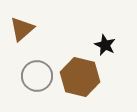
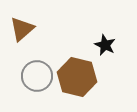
brown hexagon: moved 3 px left
